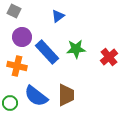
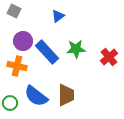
purple circle: moved 1 px right, 4 px down
